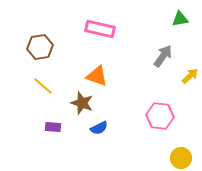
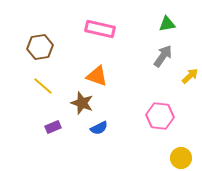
green triangle: moved 13 px left, 5 px down
purple rectangle: rotated 28 degrees counterclockwise
